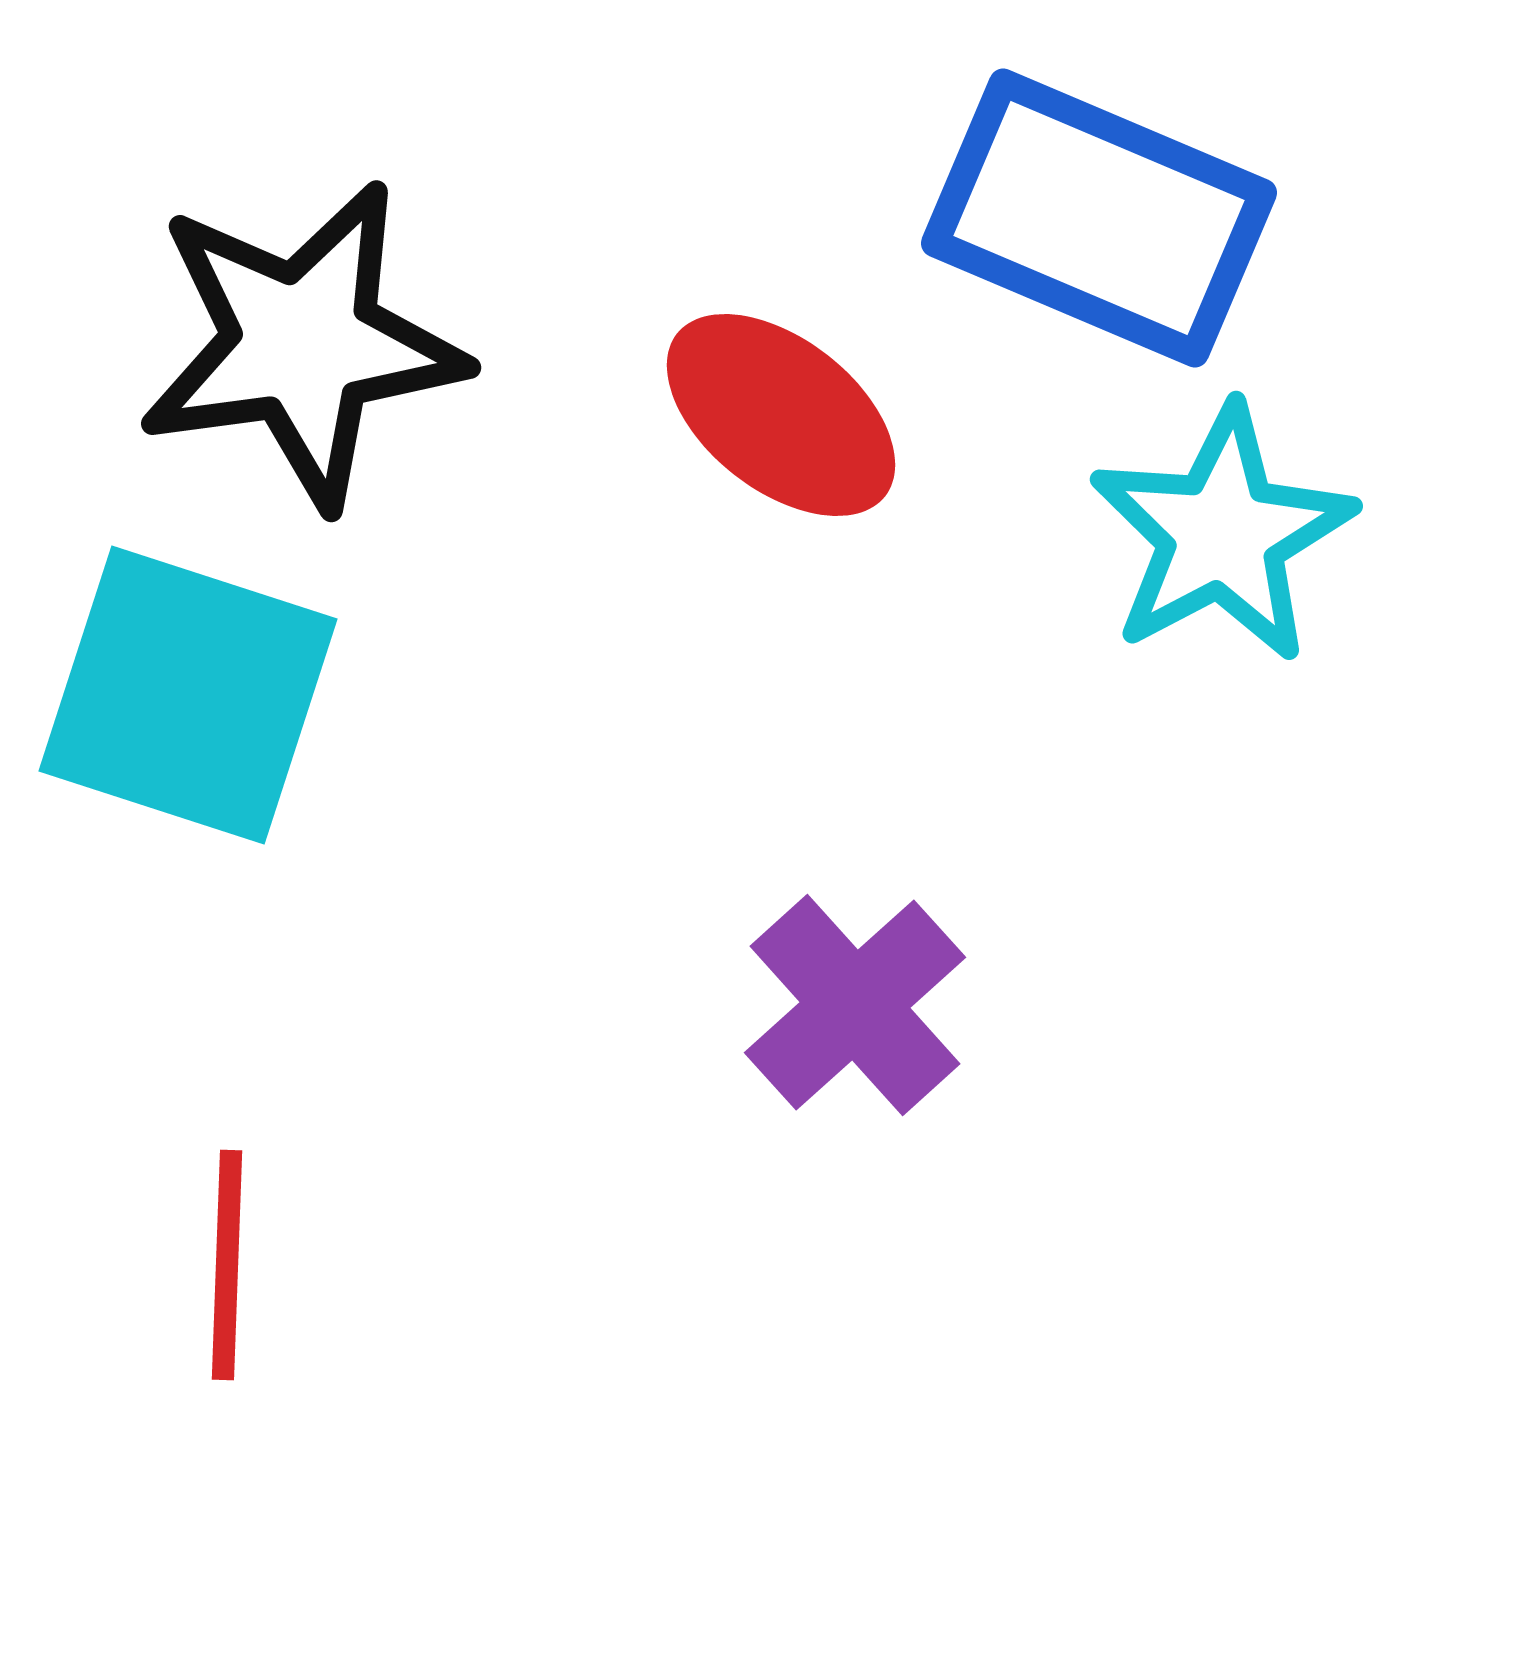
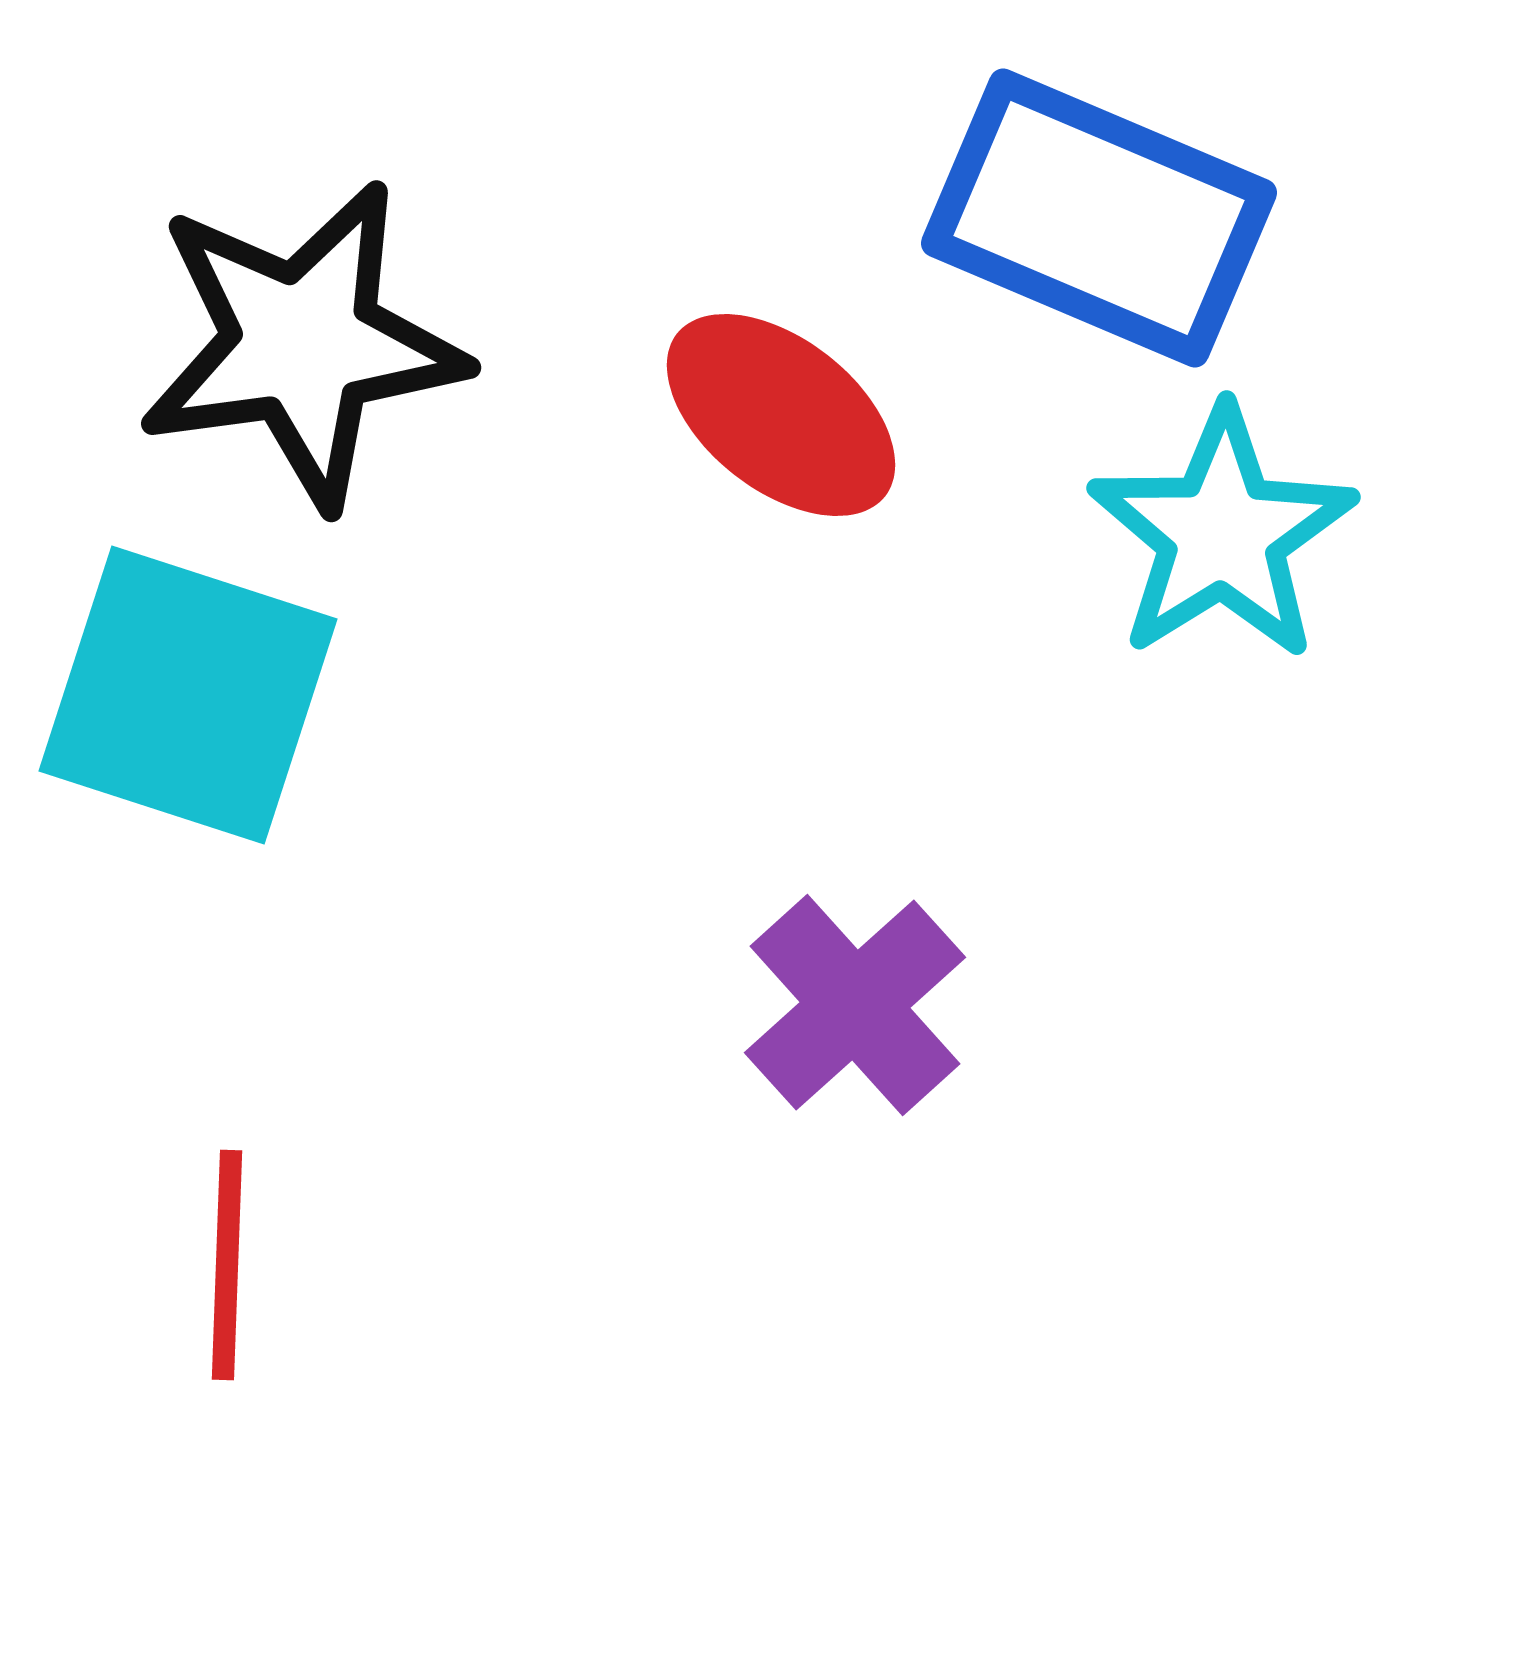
cyan star: rotated 4 degrees counterclockwise
